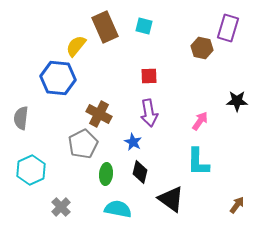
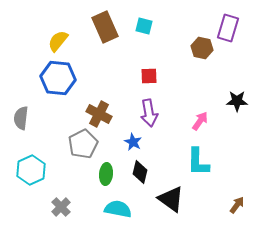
yellow semicircle: moved 18 px left, 5 px up
